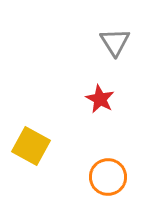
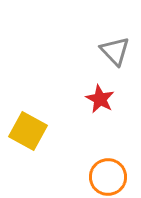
gray triangle: moved 9 px down; rotated 12 degrees counterclockwise
yellow square: moved 3 px left, 15 px up
